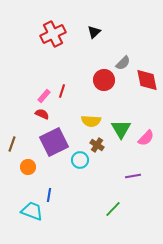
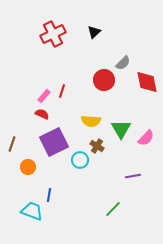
red diamond: moved 2 px down
brown cross: moved 1 px down
